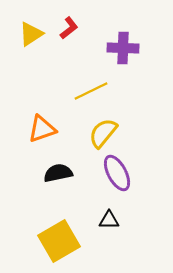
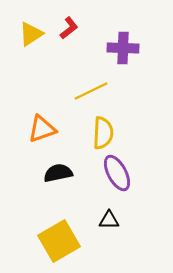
yellow semicircle: rotated 144 degrees clockwise
